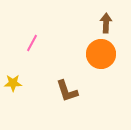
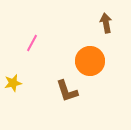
brown arrow: rotated 12 degrees counterclockwise
orange circle: moved 11 px left, 7 px down
yellow star: rotated 12 degrees counterclockwise
